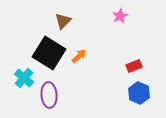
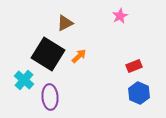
brown triangle: moved 2 px right, 2 px down; rotated 18 degrees clockwise
black square: moved 1 px left, 1 px down
cyan cross: moved 2 px down
purple ellipse: moved 1 px right, 2 px down
